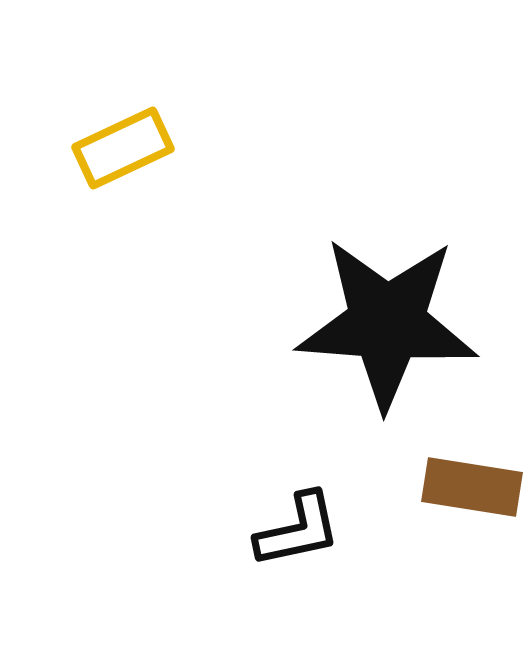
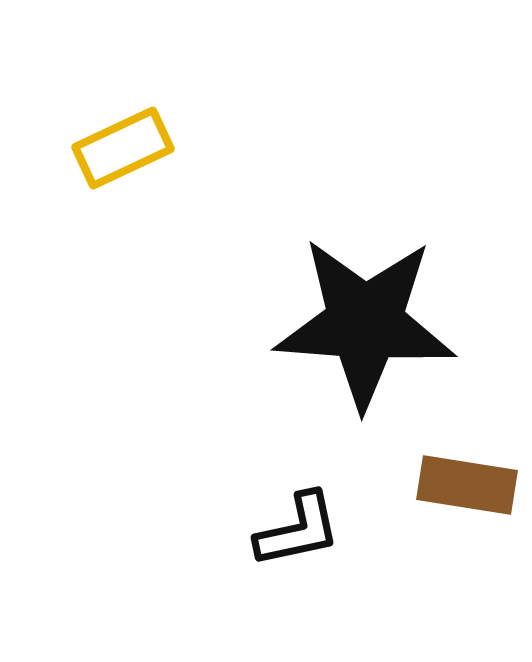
black star: moved 22 px left
brown rectangle: moved 5 px left, 2 px up
